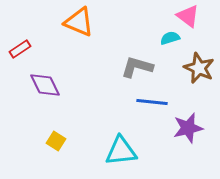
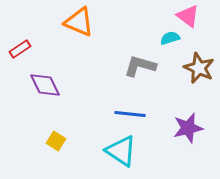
gray L-shape: moved 3 px right, 1 px up
blue line: moved 22 px left, 12 px down
cyan triangle: rotated 40 degrees clockwise
